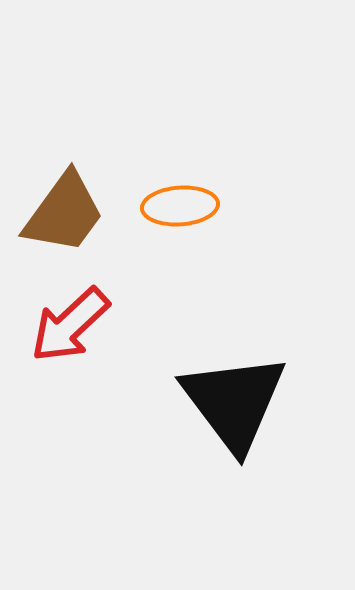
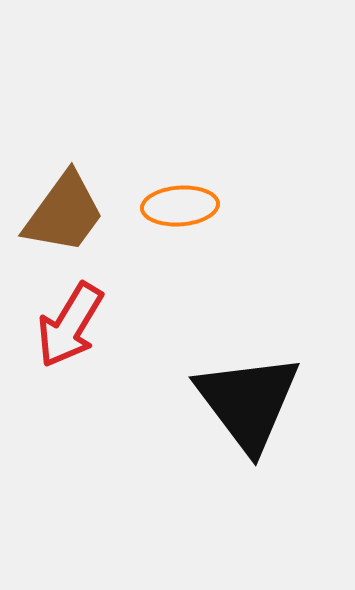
red arrow: rotated 16 degrees counterclockwise
black triangle: moved 14 px right
